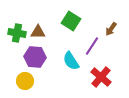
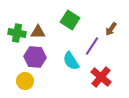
green square: moved 1 px left, 1 px up
